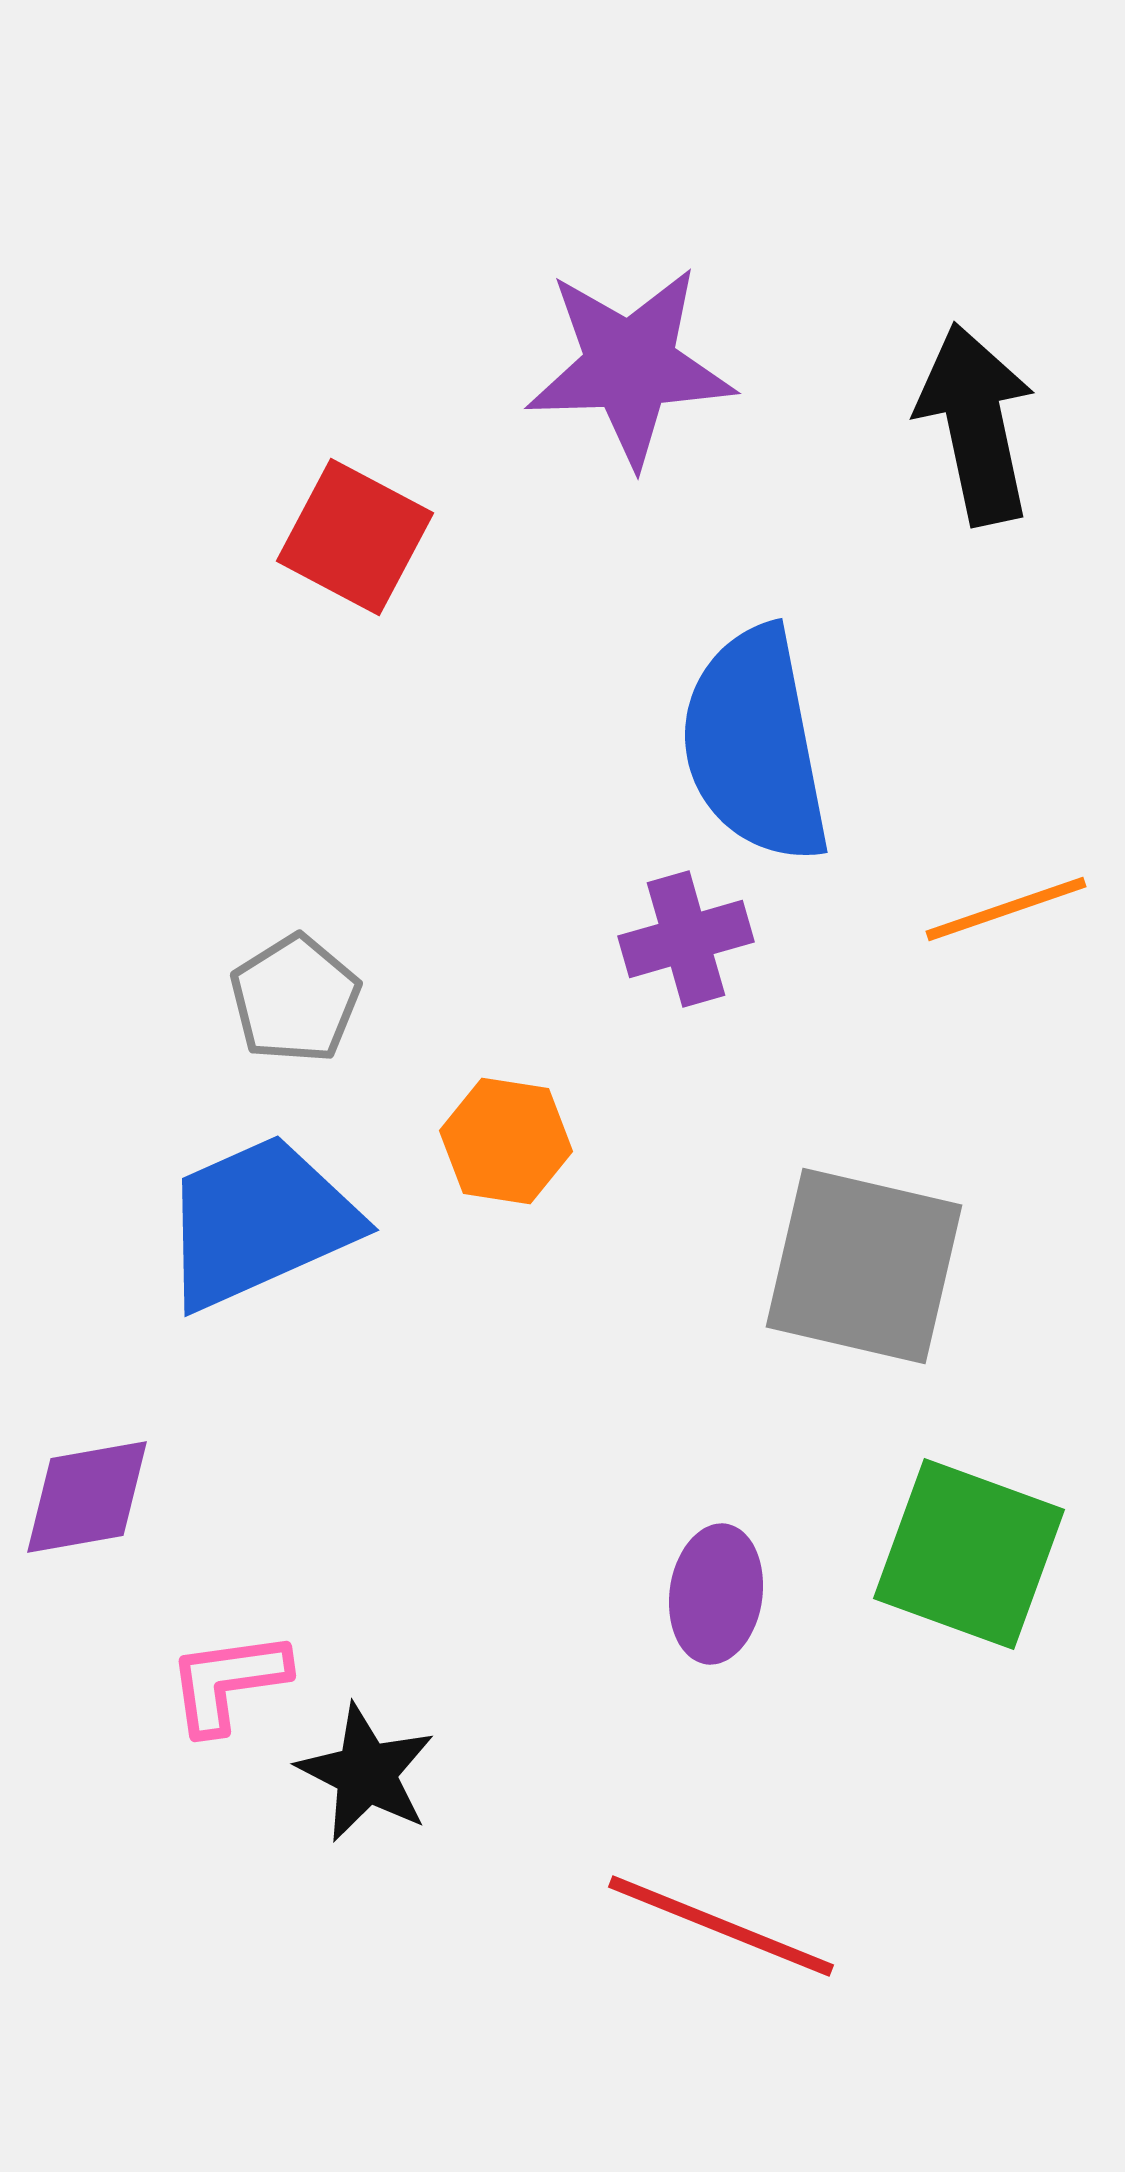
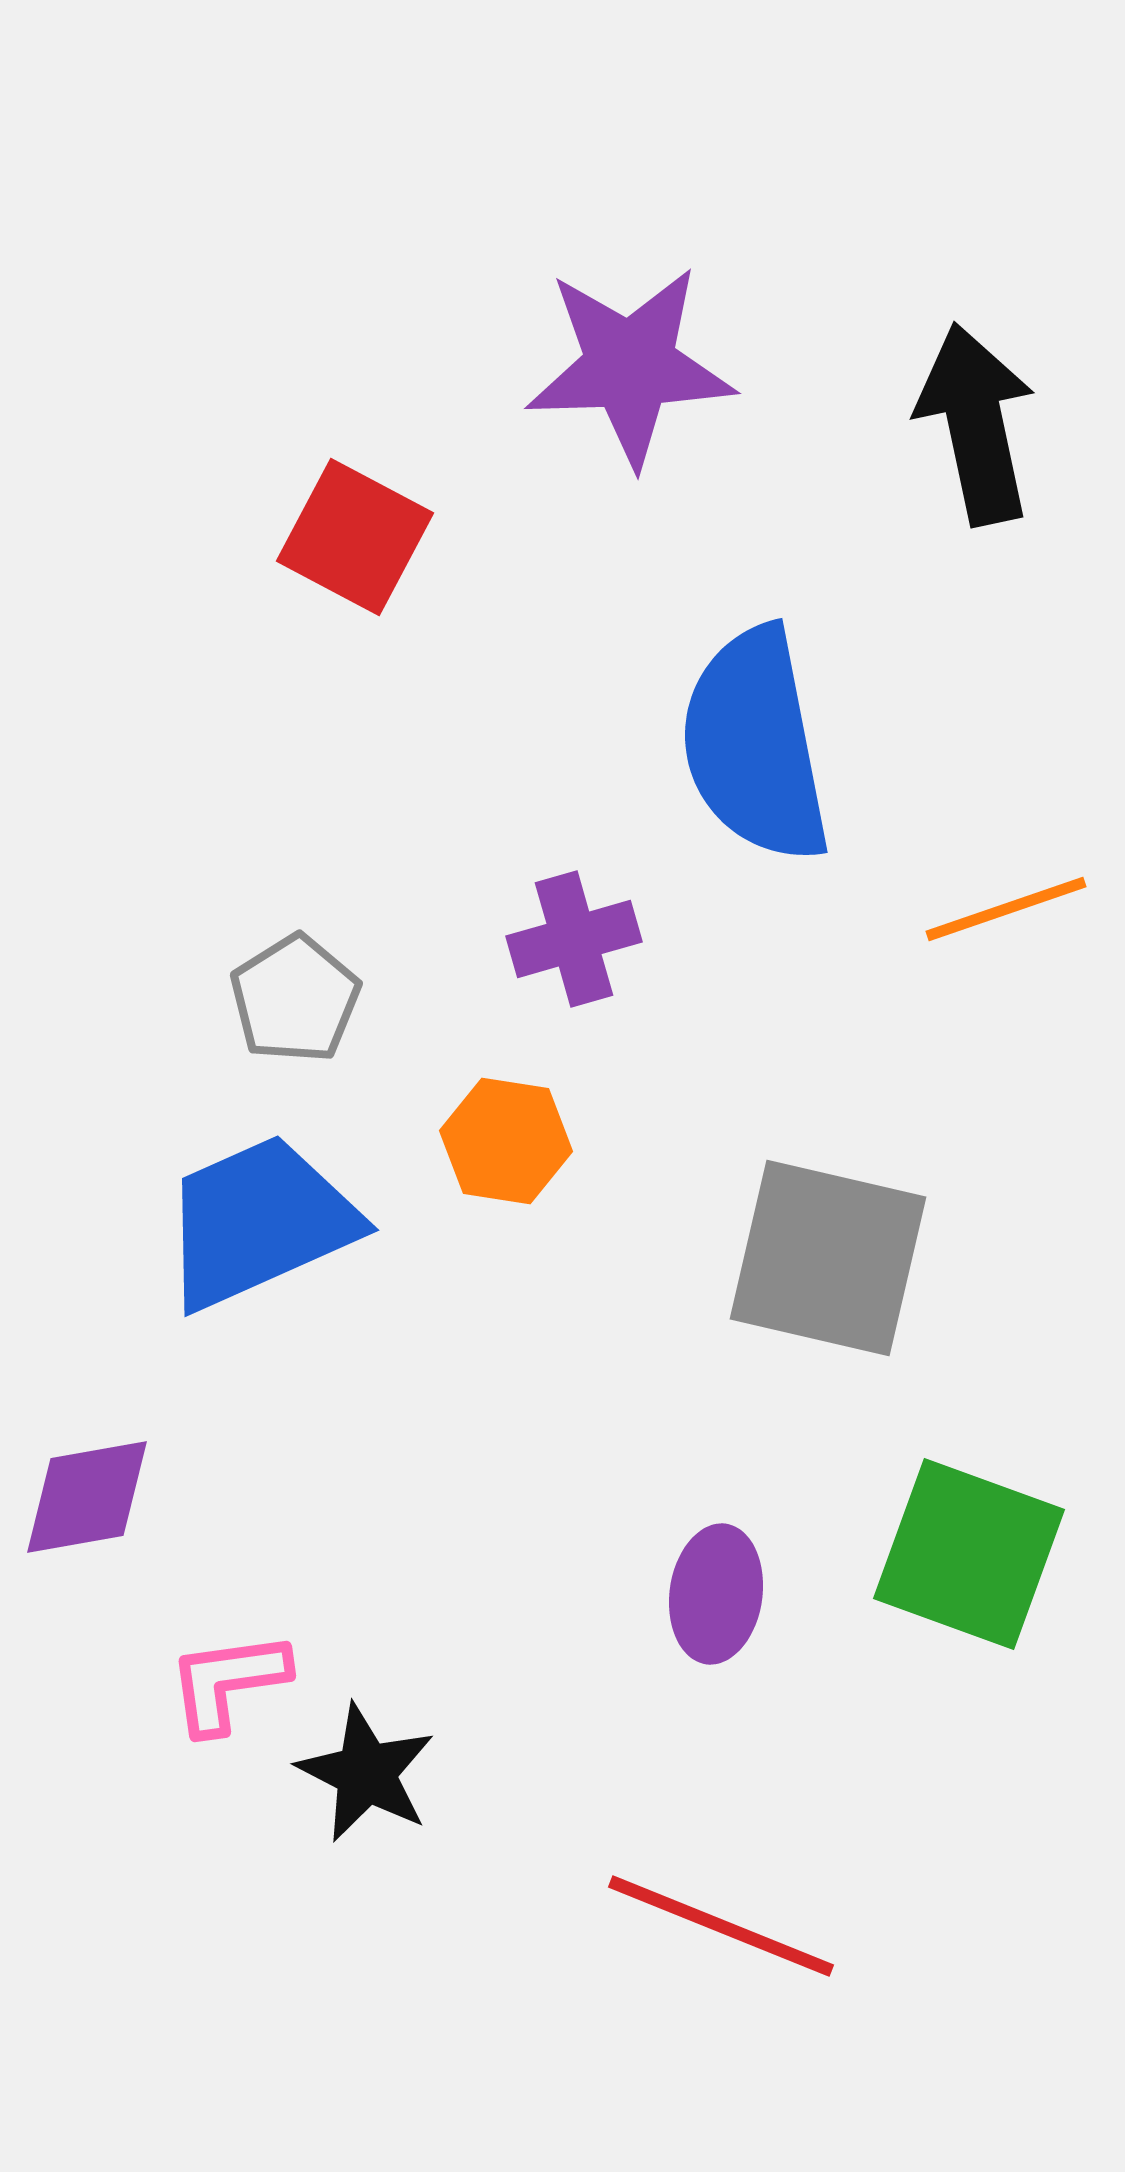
purple cross: moved 112 px left
gray square: moved 36 px left, 8 px up
